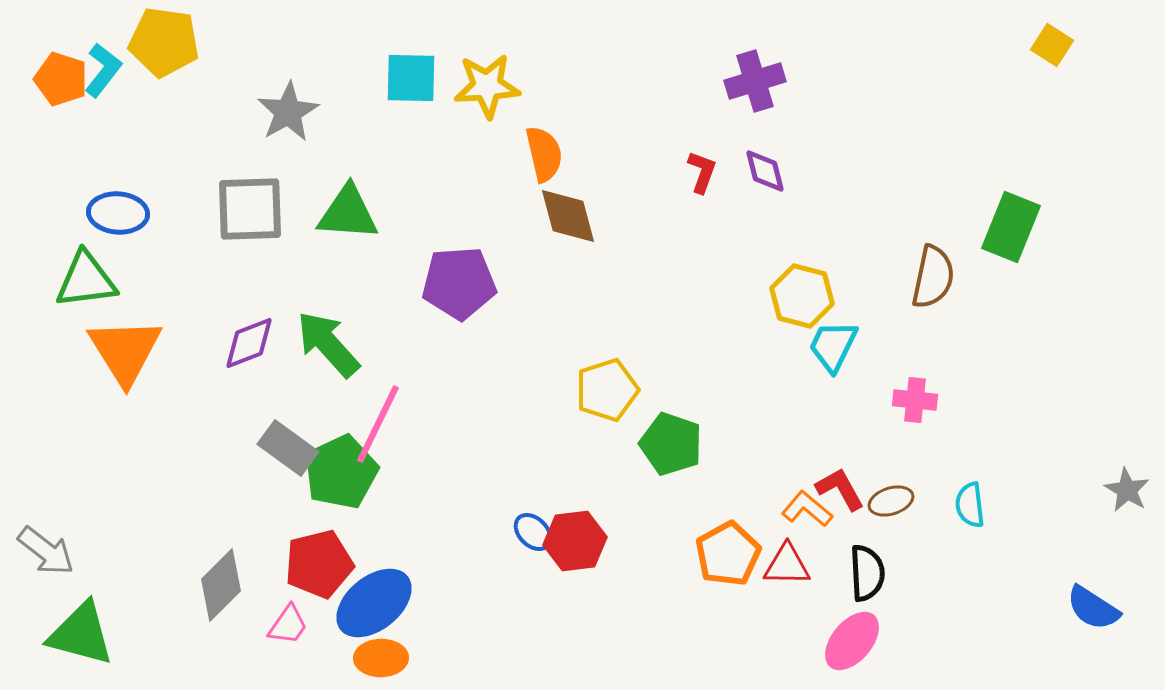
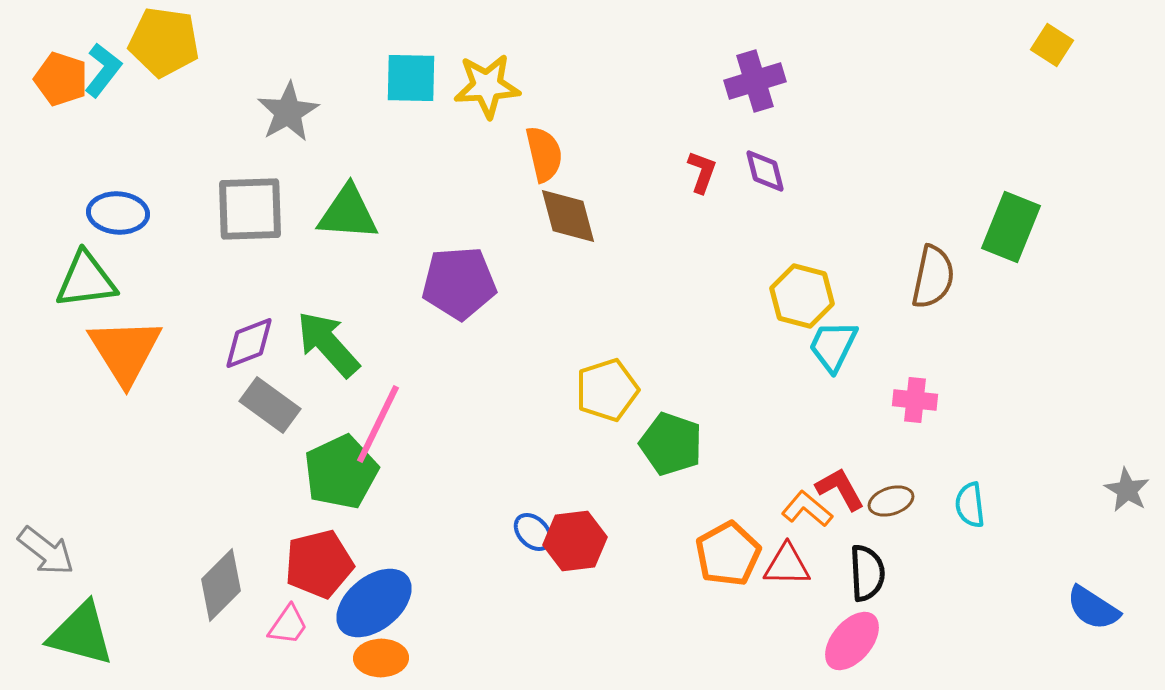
gray rectangle at (288, 448): moved 18 px left, 43 px up
